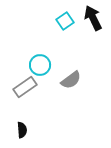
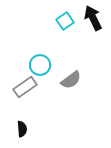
black semicircle: moved 1 px up
